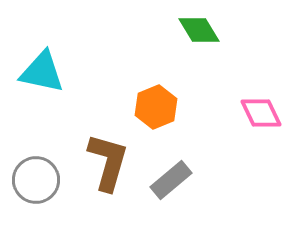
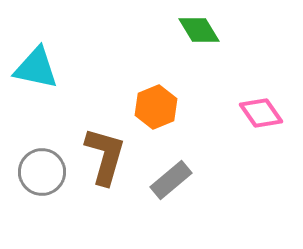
cyan triangle: moved 6 px left, 4 px up
pink diamond: rotated 9 degrees counterclockwise
brown L-shape: moved 3 px left, 6 px up
gray circle: moved 6 px right, 8 px up
